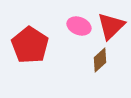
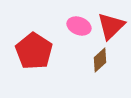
red pentagon: moved 4 px right, 6 px down
